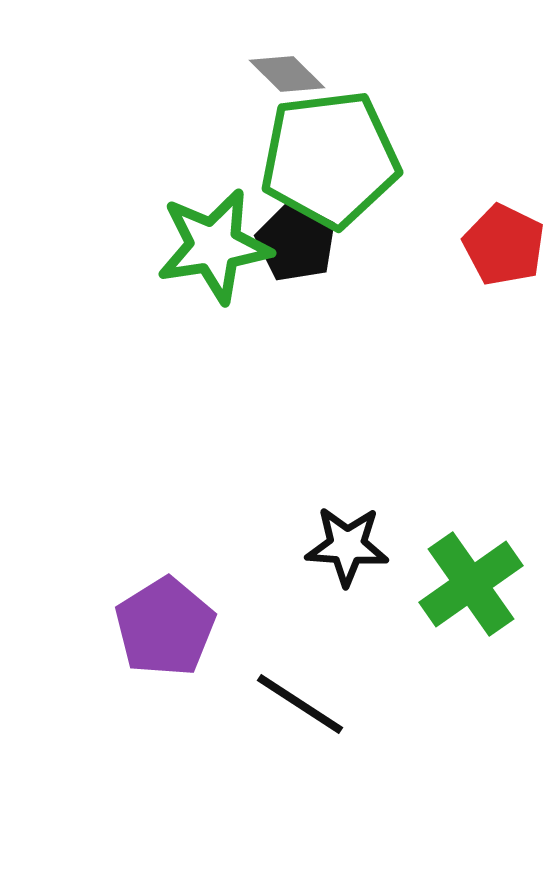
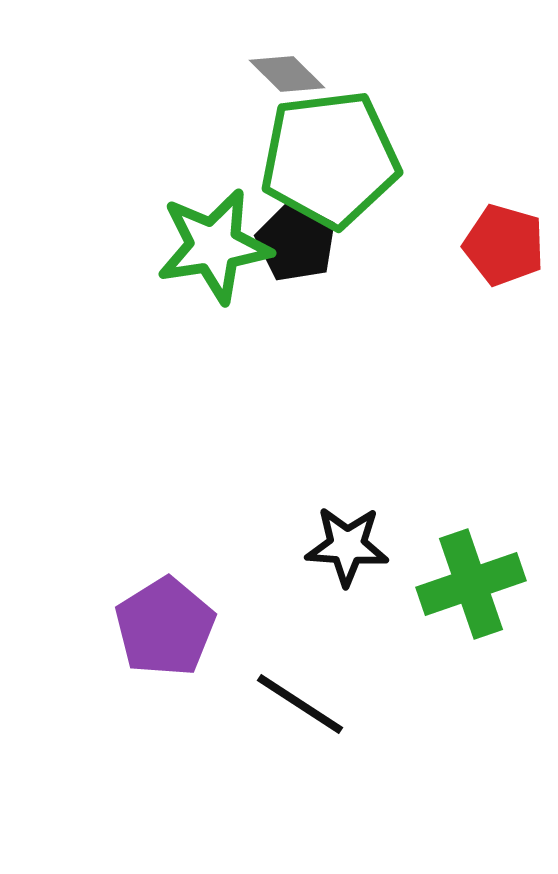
red pentagon: rotated 10 degrees counterclockwise
green cross: rotated 16 degrees clockwise
